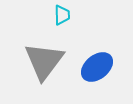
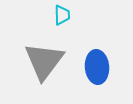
blue ellipse: rotated 56 degrees counterclockwise
